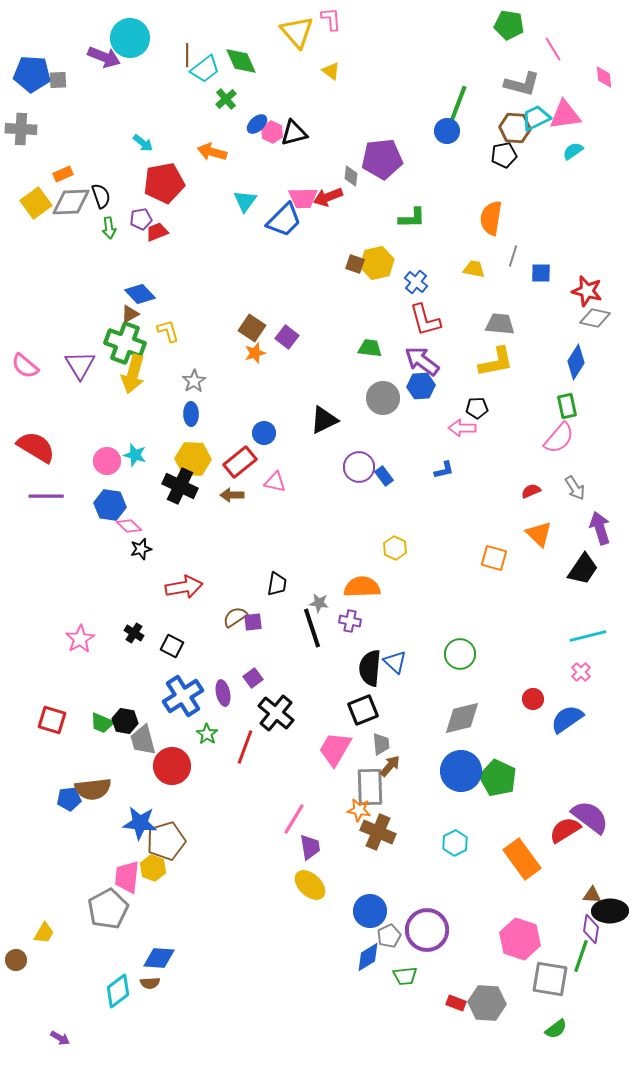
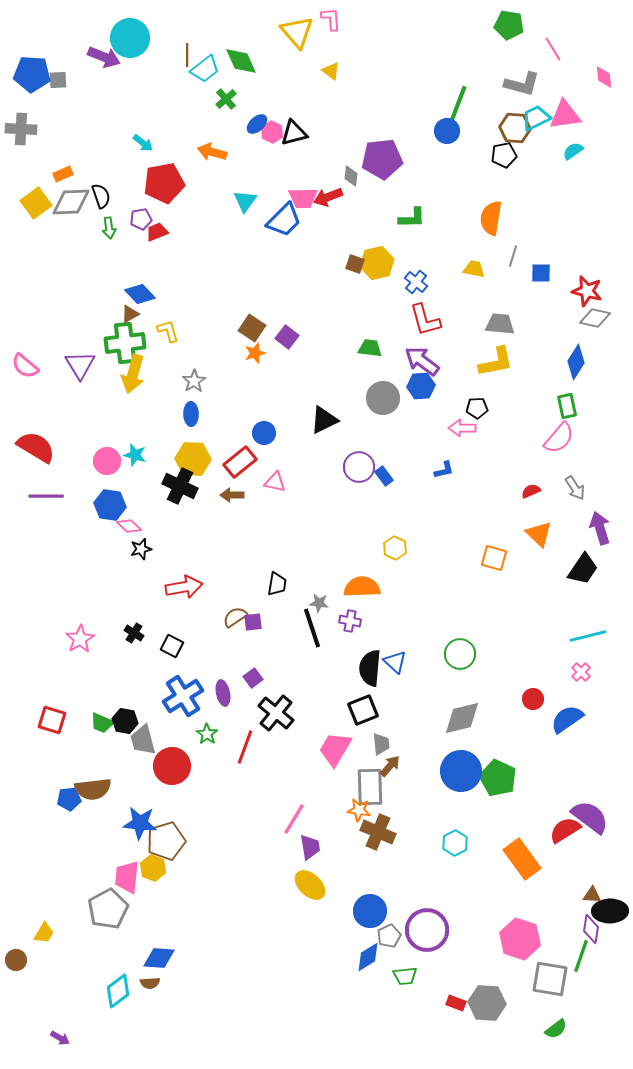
green cross at (125, 343): rotated 27 degrees counterclockwise
